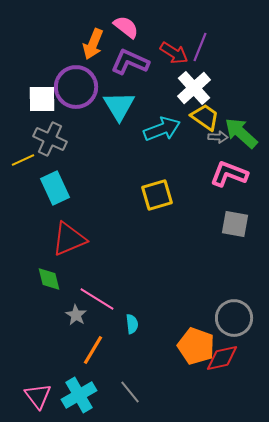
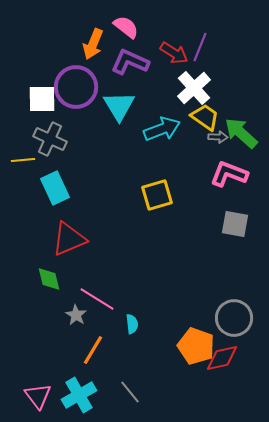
yellow line: rotated 20 degrees clockwise
